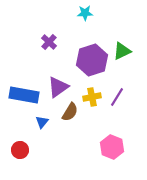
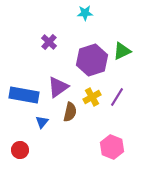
yellow cross: rotated 18 degrees counterclockwise
brown semicircle: rotated 18 degrees counterclockwise
